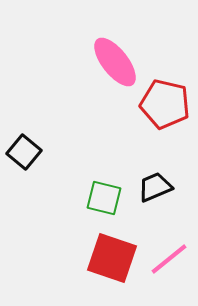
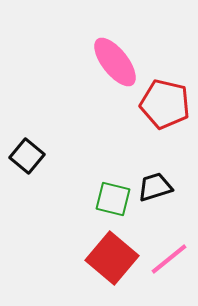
black square: moved 3 px right, 4 px down
black trapezoid: rotated 6 degrees clockwise
green square: moved 9 px right, 1 px down
red square: rotated 21 degrees clockwise
